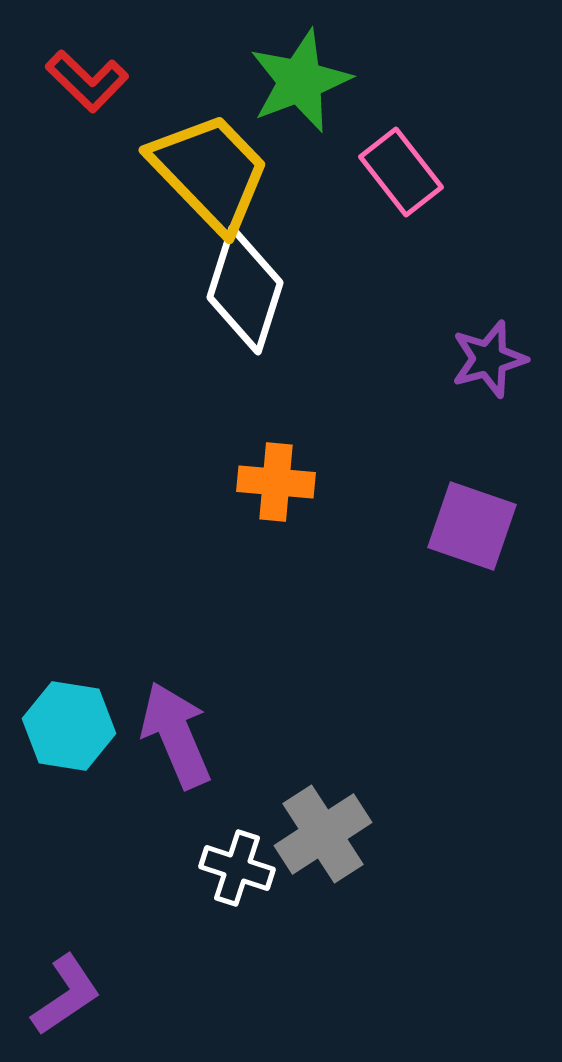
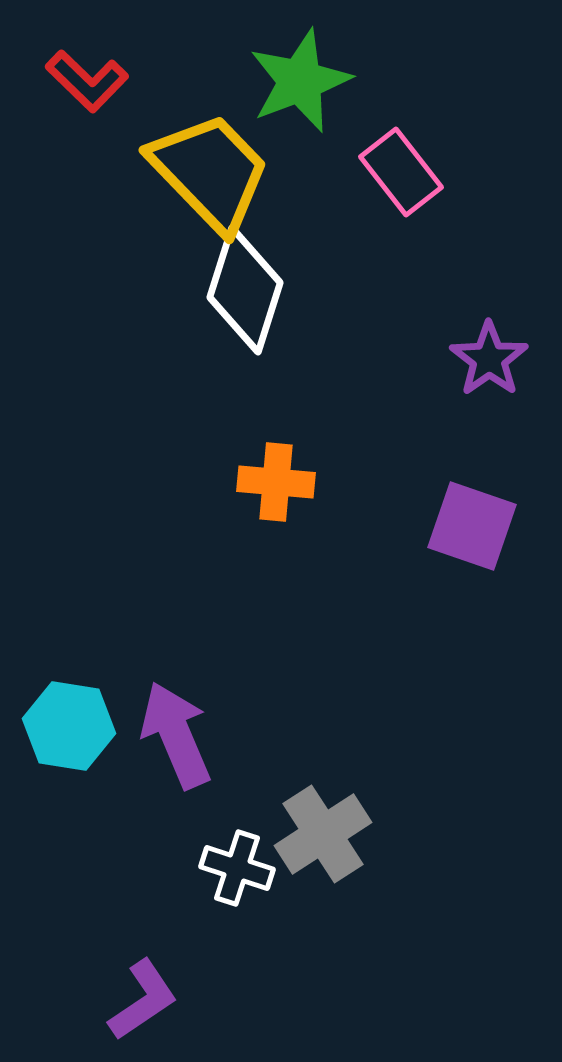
purple star: rotated 20 degrees counterclockwise
purple L-shape: moved 77 px right, 5 px down
